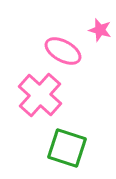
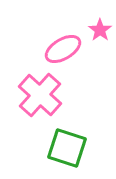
pink star: rotated 20 degrees clockwise
pink ellipse: moved 2 px up; rotated 60 degrees counterclockwise
